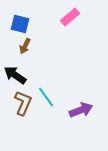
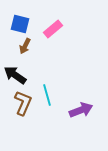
pink rectangle: moved 17 px left, 12 px down
cyan line: moved 1 px right, 2 px up; rotated 20 degrees clockwise
